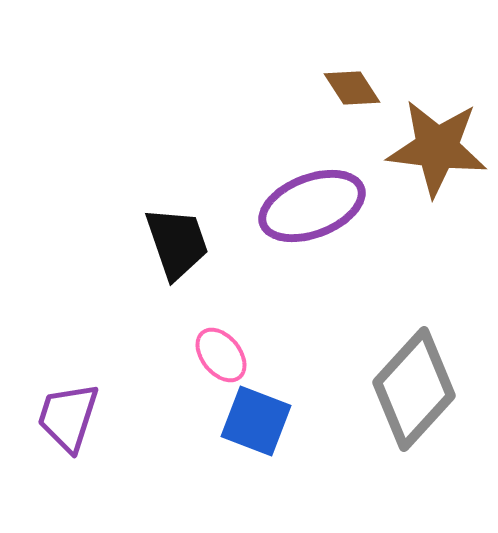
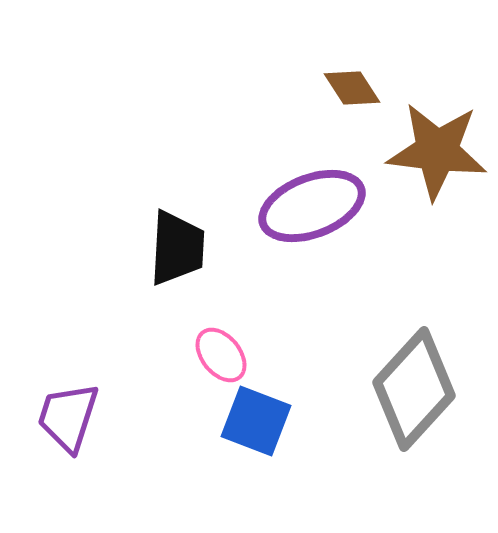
brown star: moved 3 px down
black trapezoid: moved 5 px down; rotated 22 degrees clockwise
